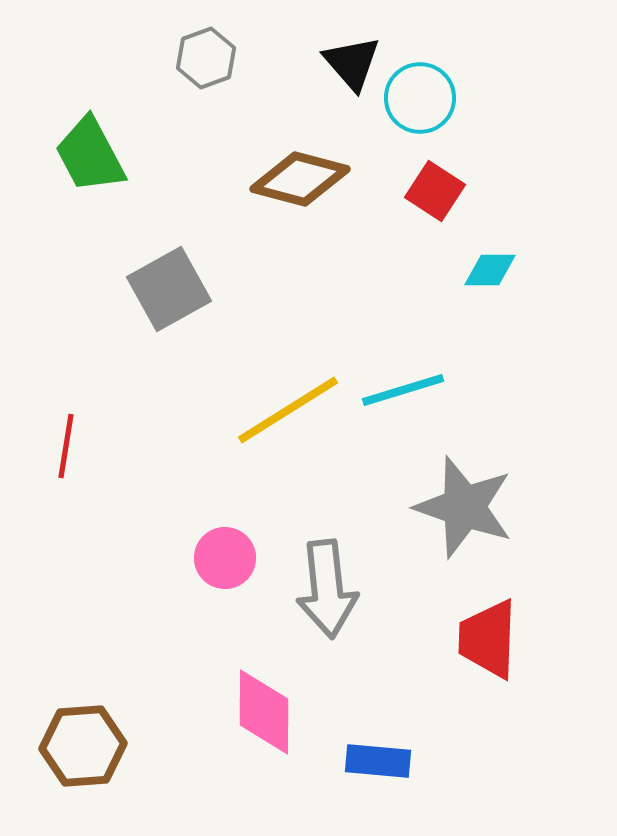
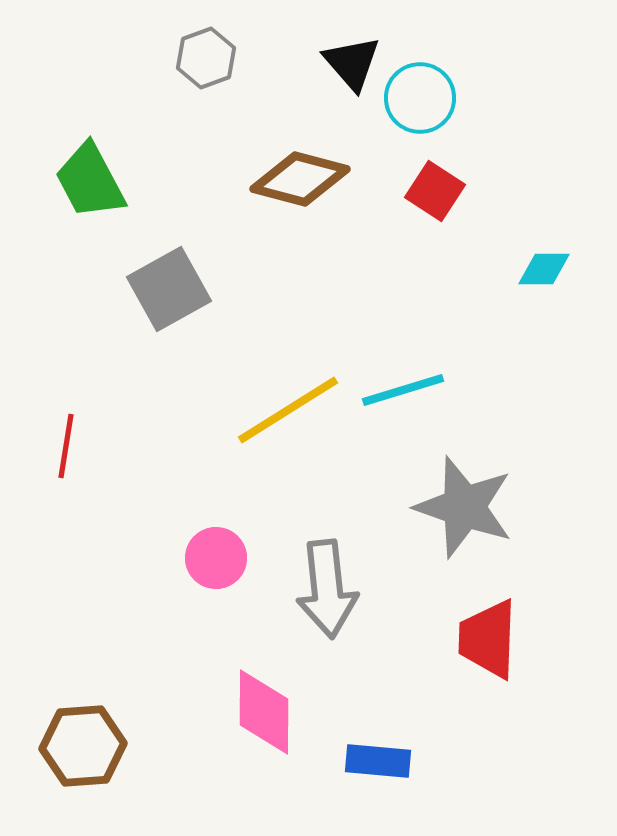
green trapezoid: moved 26 px down
cyan diamond: moved 54 px right, 1 px up
pink circle: moved 9 px left
